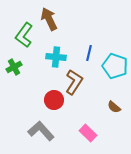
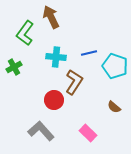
brown arrow: moved 2 px right, 2 px up
green L-shape: moved 1 px right, 2 px up
blue line: rotated 63 degrees clockwise
